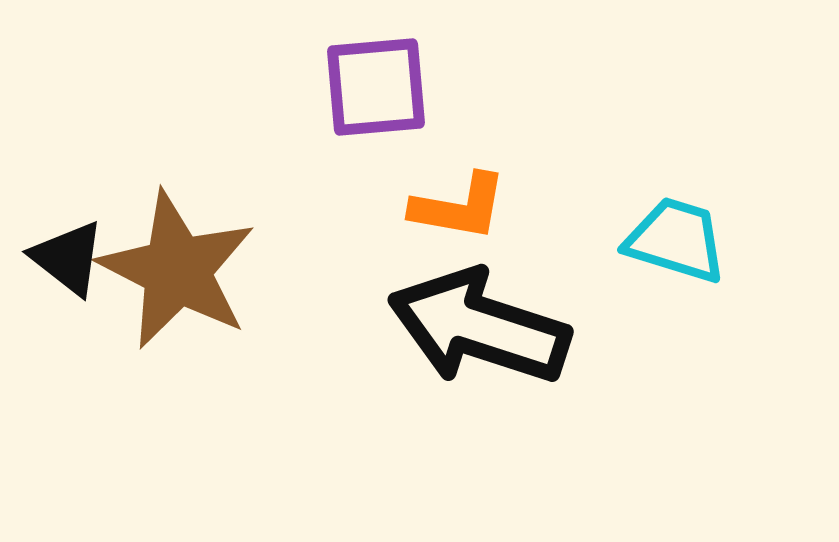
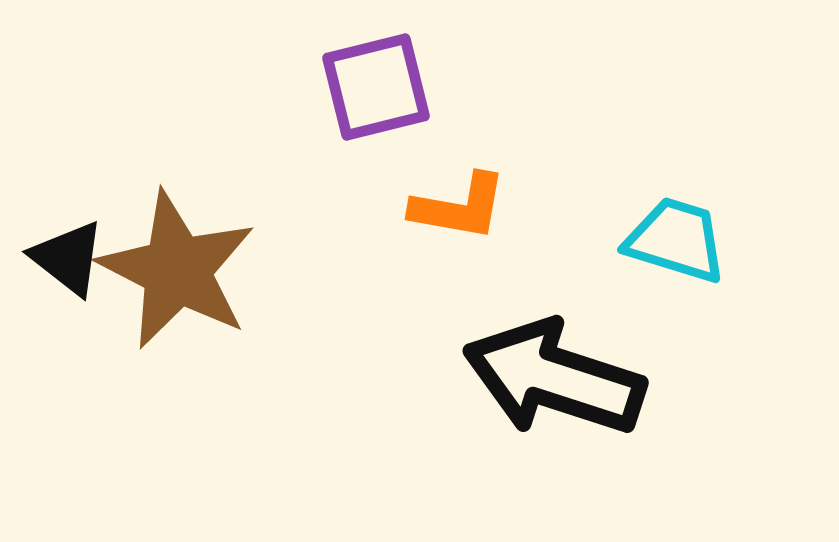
purple square: rotated 9 degrees counterclockwise
black arrow: moved 75 px right, 51 px down
